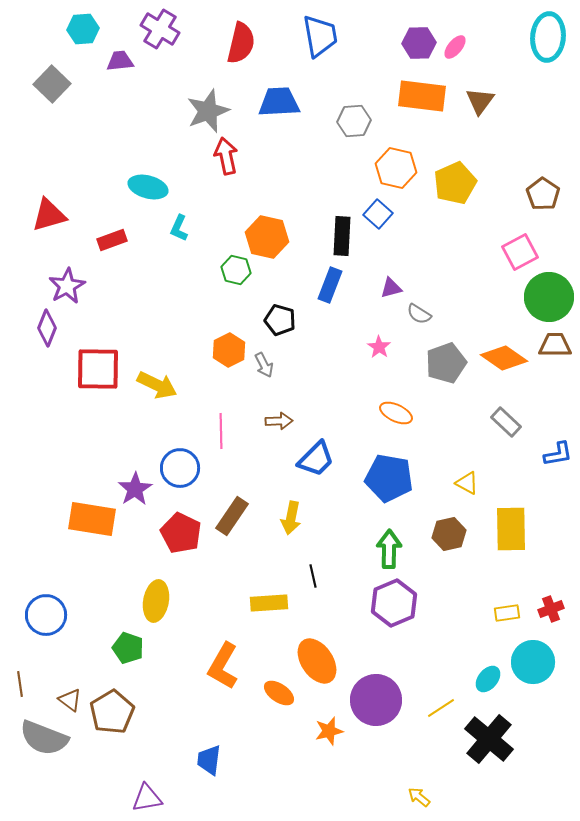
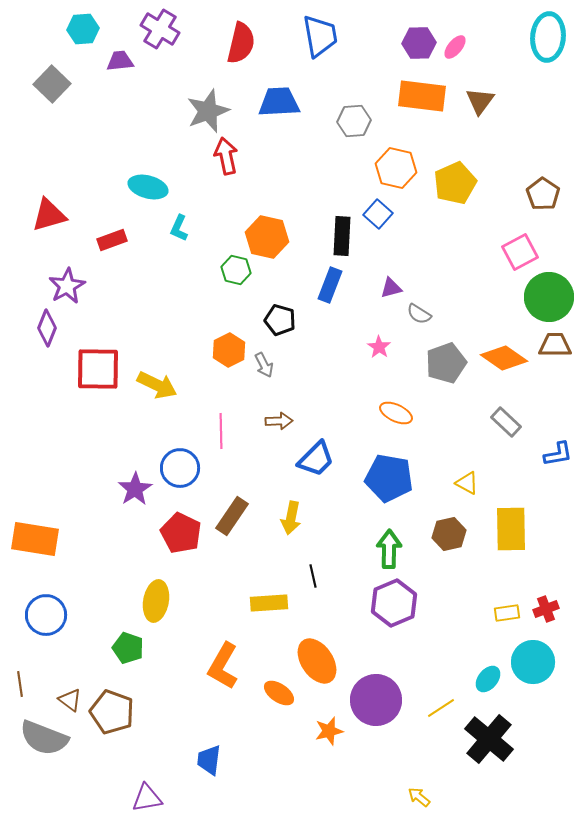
orange rectangle at (92, 519): moved 57 px left, 20 px down
red cross at (551, 609): moved 5 px left
brown pentagon at (112, 712): rotated 21 degrees counterclockwise
